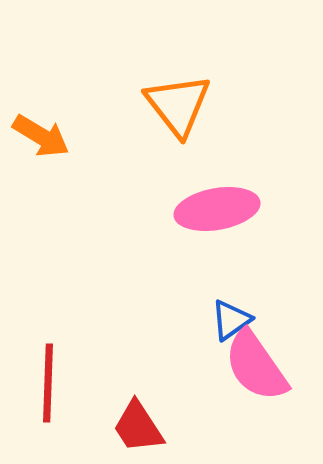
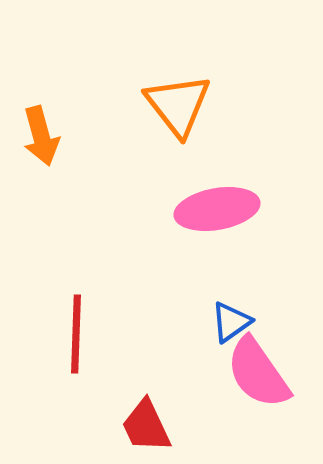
orange arrow: rotated 44 degrees clockwise
blue triangle: moved 2 px down
pink semicircle: moved 2 px right, 7 px down
red line: moved 28 px right, 49 px up
red trapezoid: moved 8 px right, 1 px up; rotated 8 degrees clockwise
